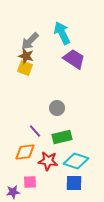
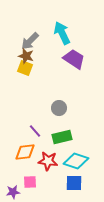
gray circle: moved 2 px right
